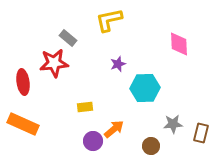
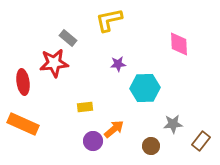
purple star: rotated 14 degrees clockwise
brown rectangle: moved 8 px down; rotated 24 degrees clockwise
